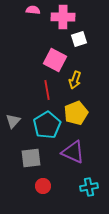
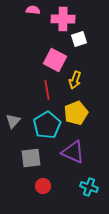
pink cross: moved 2 px down
cyan cross: rotated 30 degrees clockwise
